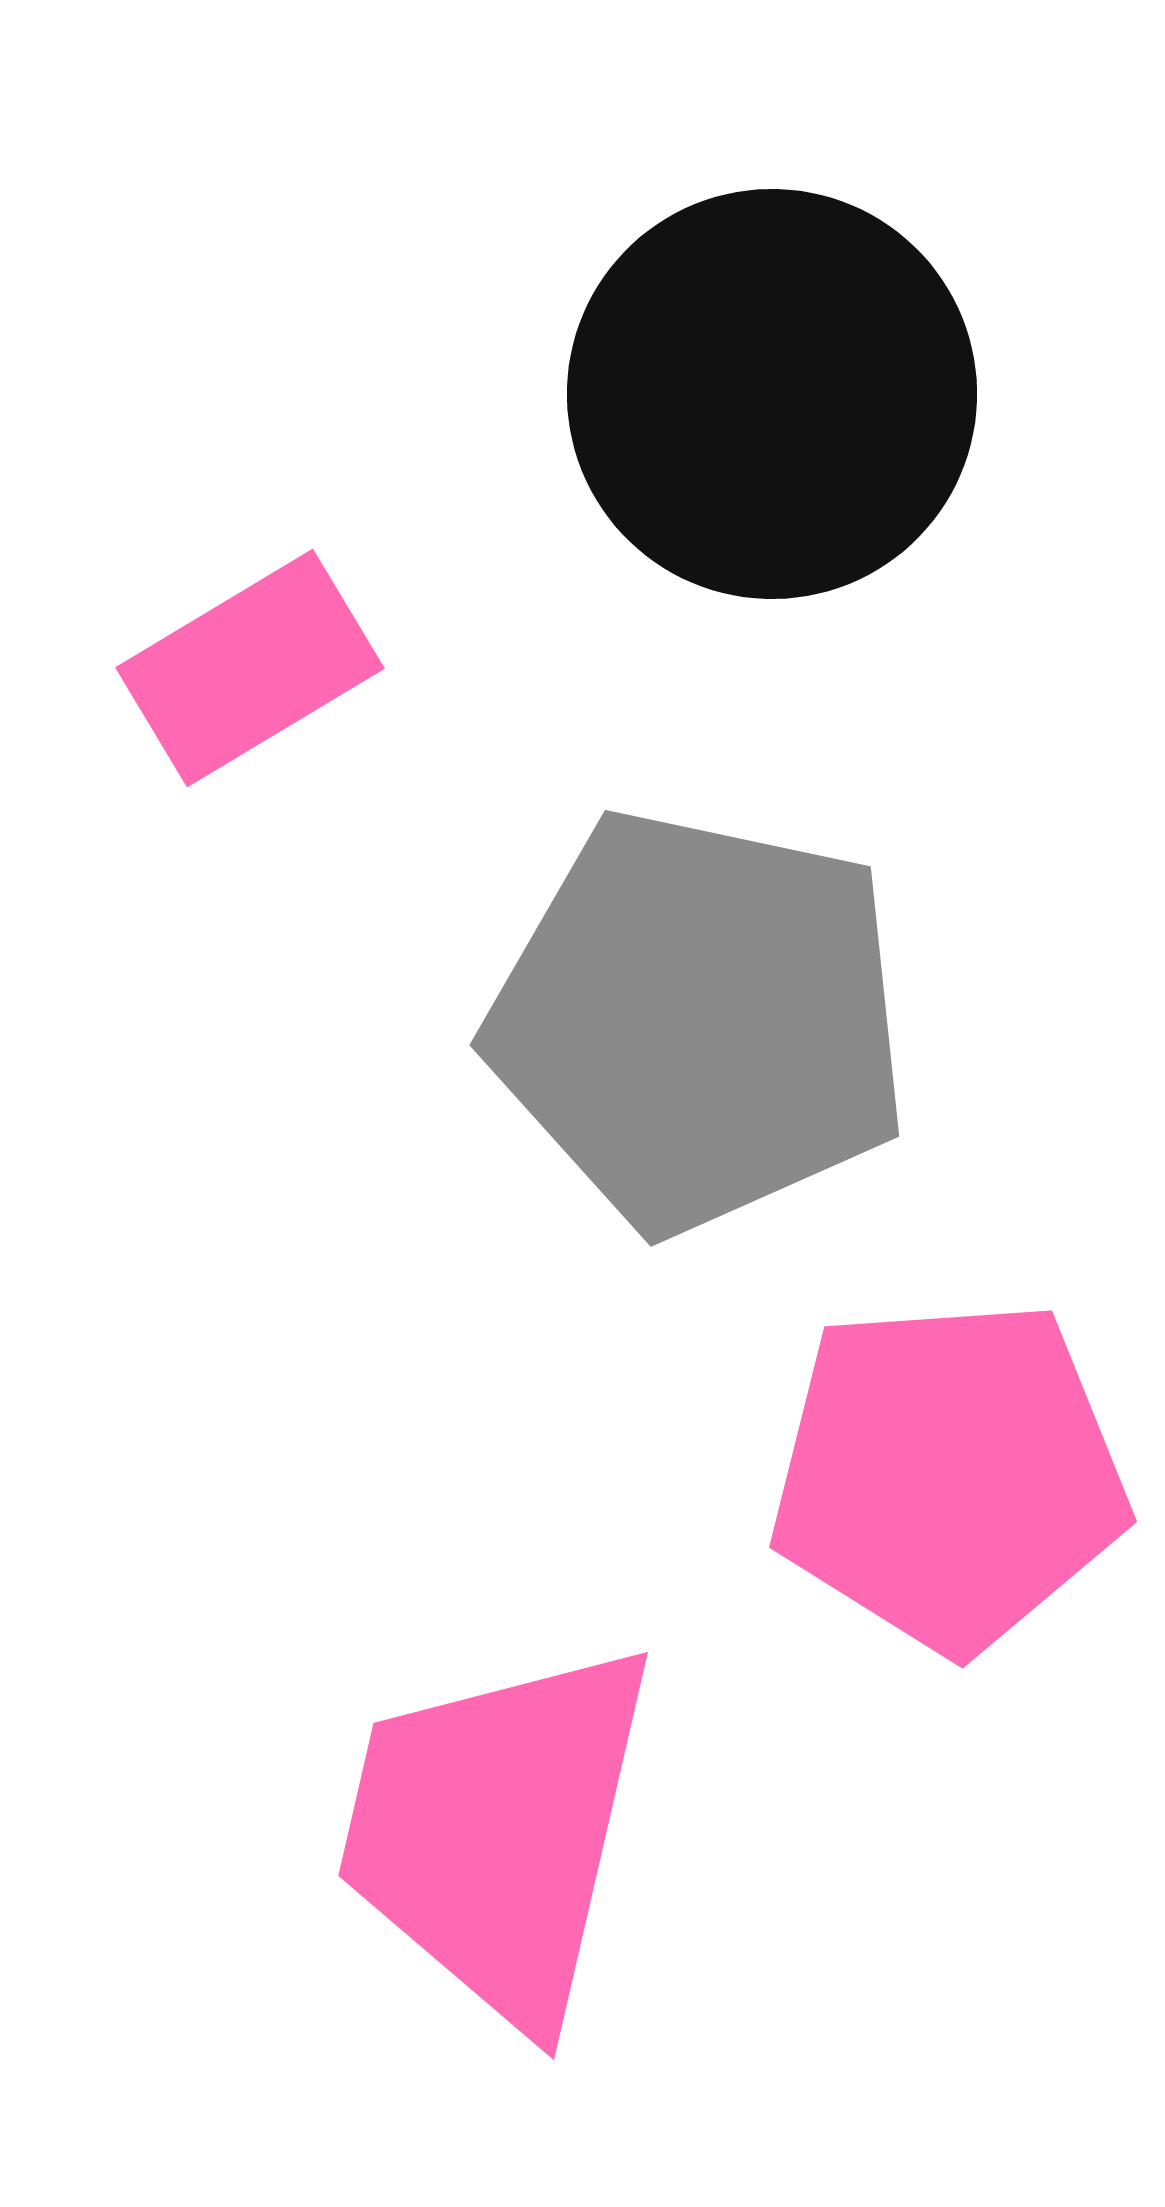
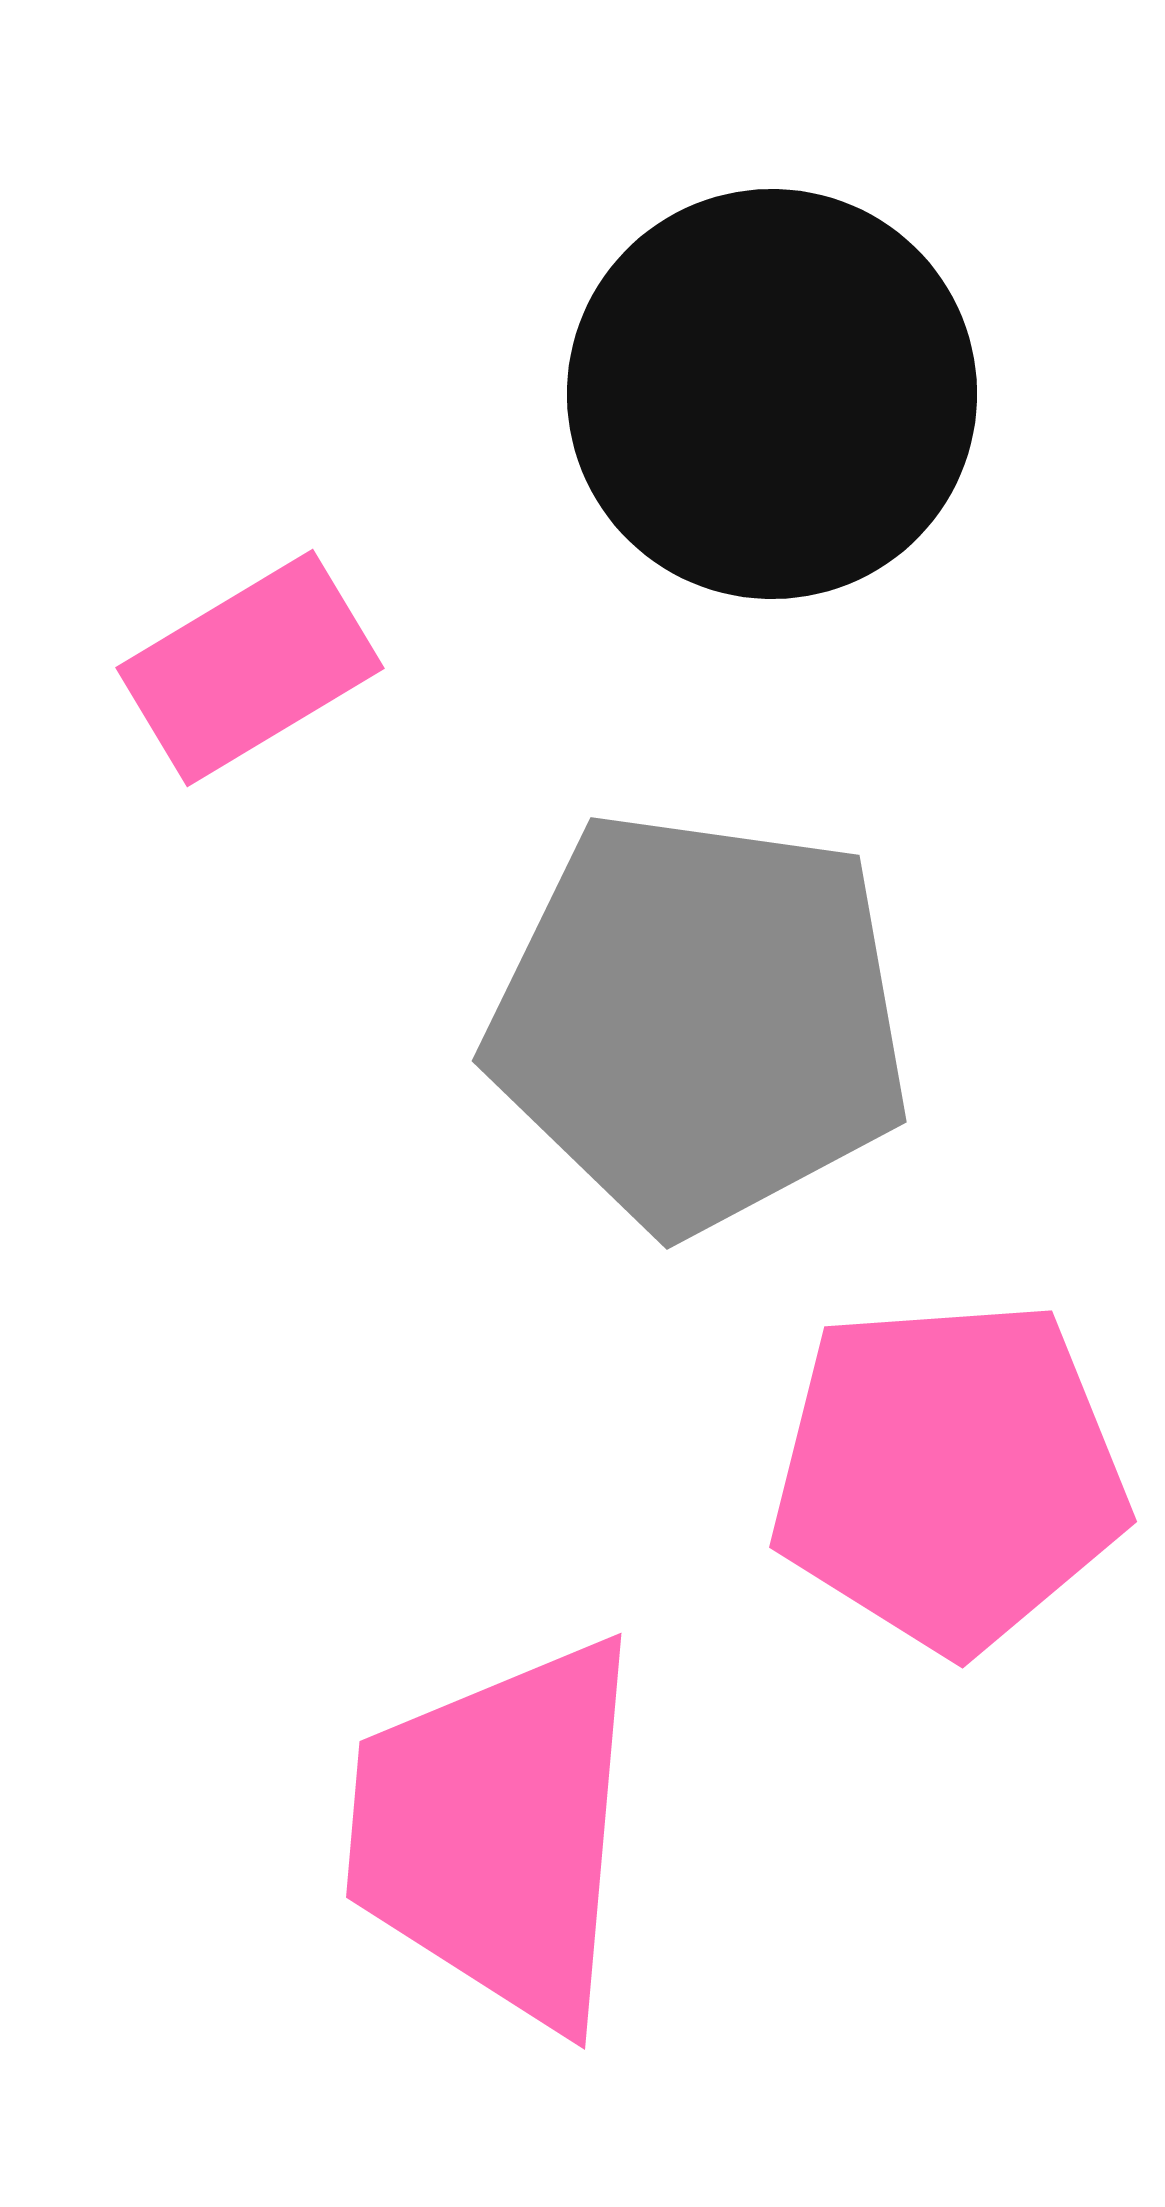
gray pentagon: rotated 4 degrees counterclockwise
pink trapezoid: rotated 8 degrees counterclockwise
